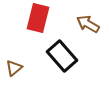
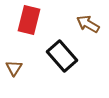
red rectangle: moved 9 px left, 2 px down
brown triangle: rotated 18 degrees counterclockwise
